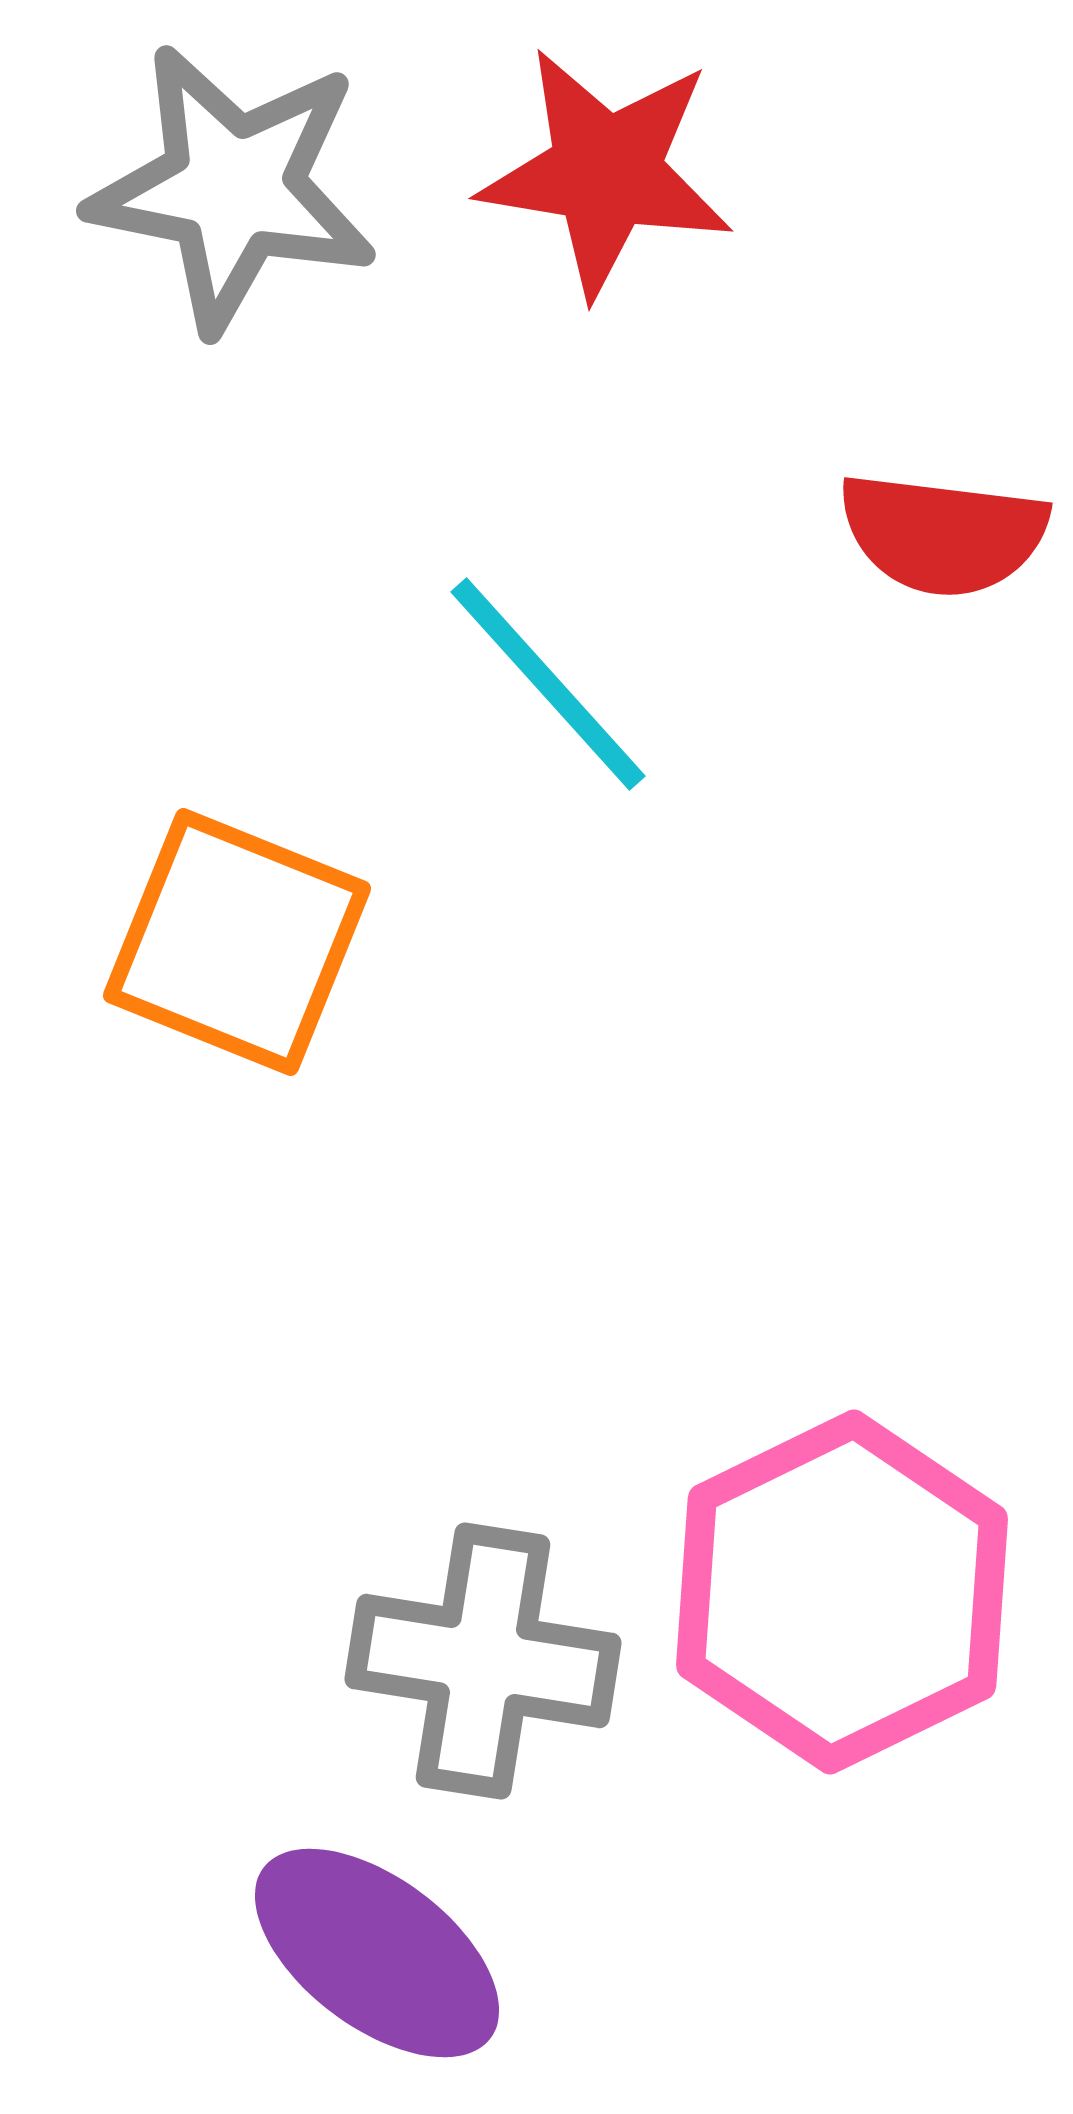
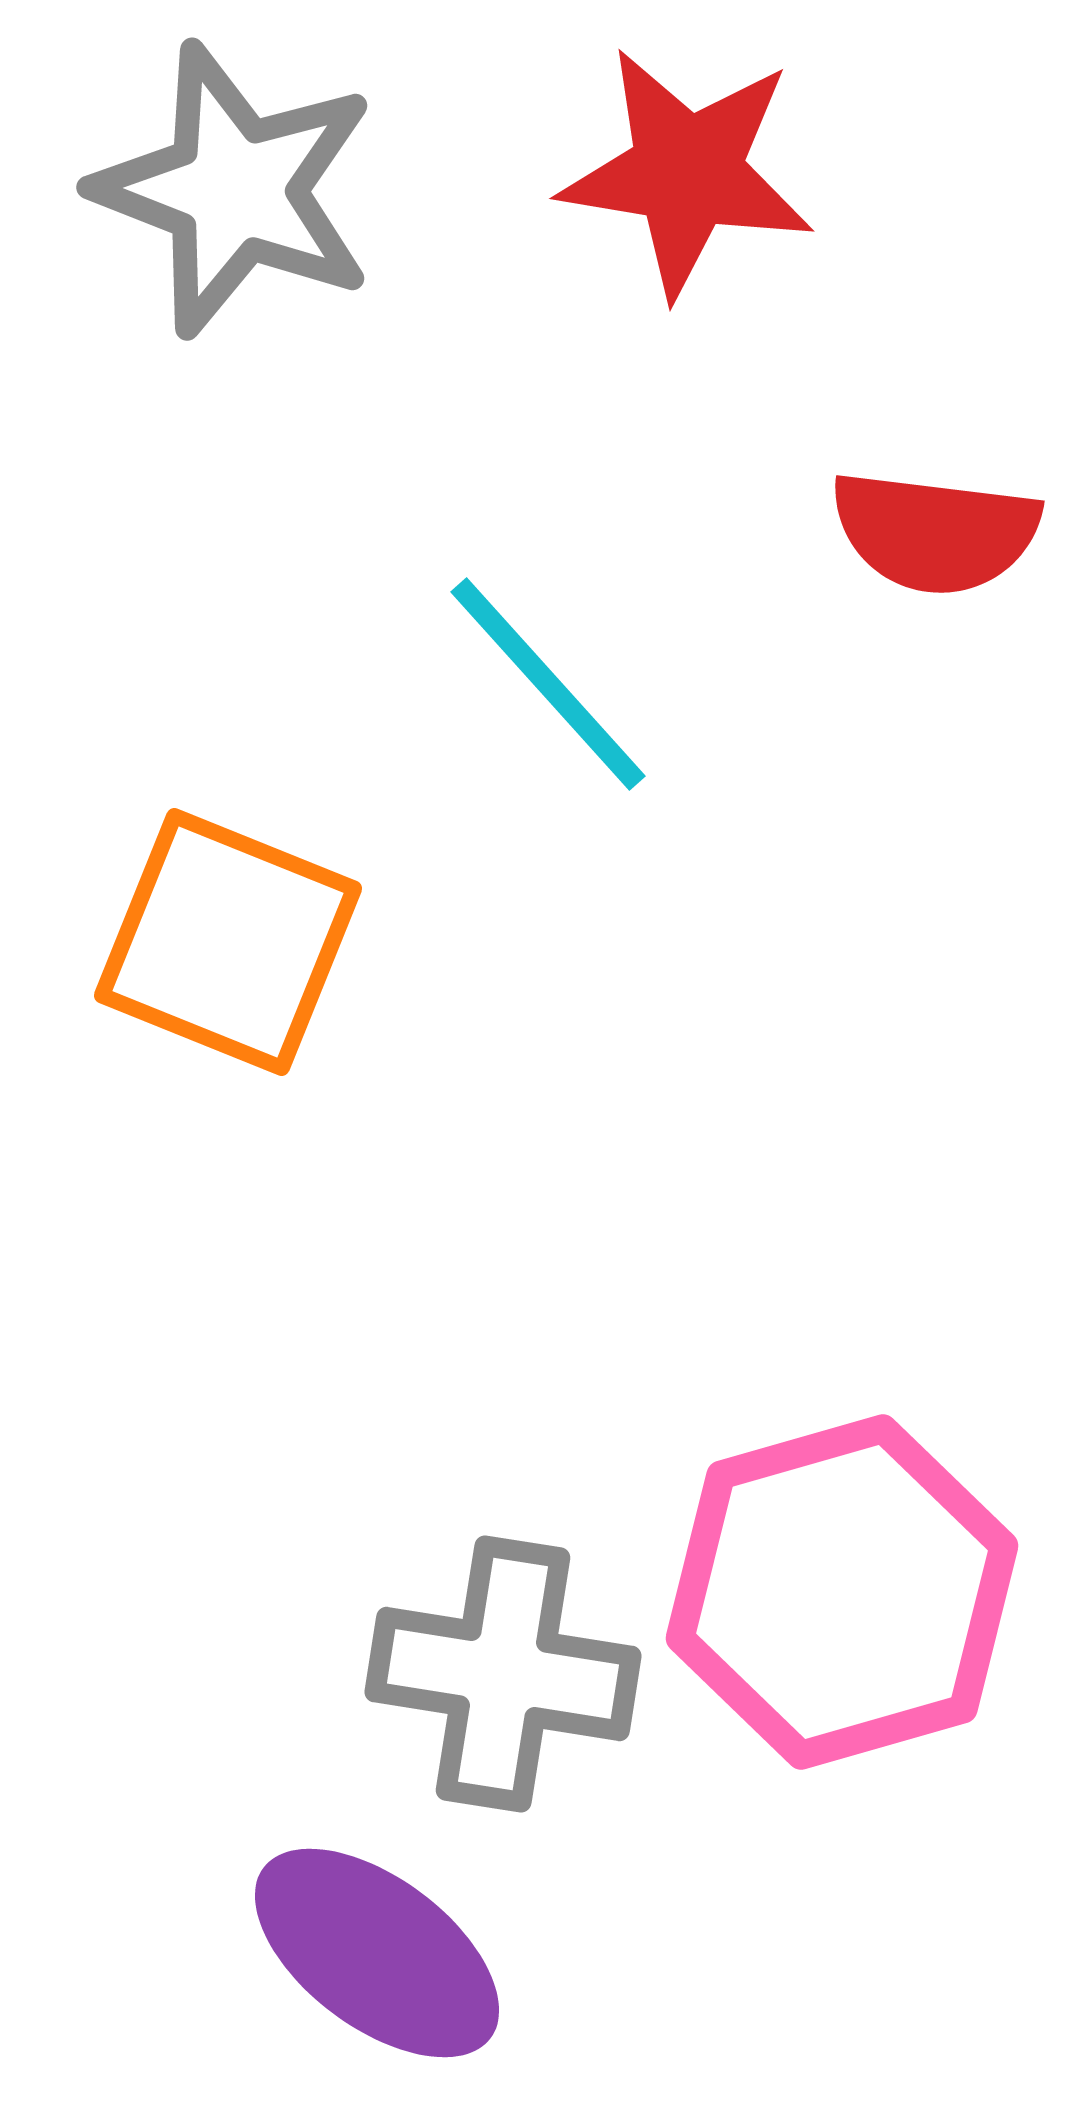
red star: moved 81 px right
gray star: moved 2 px right, 2 px down; rotated 10 degrees clockwise
red semicircle: moved 8 px left, 2 px up
orange square: moved 9 px left
pink hexagon: rotated 10 degrees clockwise
gray cross: moved 20 px right, 13 px down
